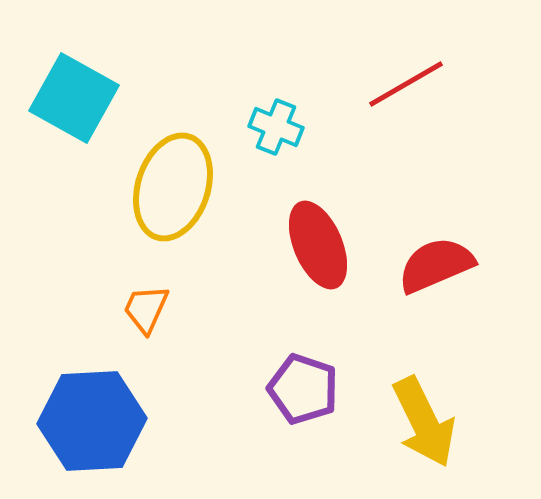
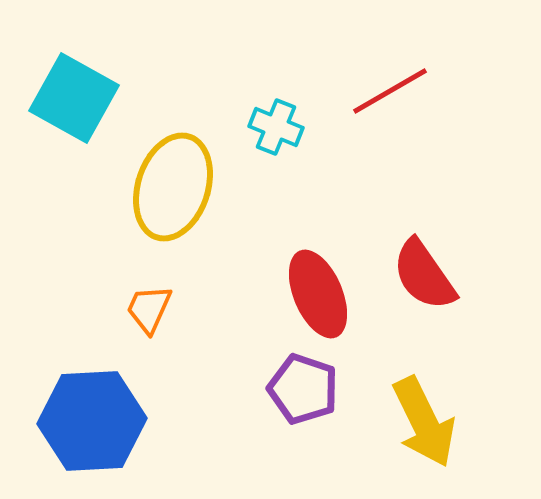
red line: moved 16 px left, 7 px down
red ellipse: moved 49 px down
red semicircle: moved 12 px left, 10 px down; rotated 102 degrees counterclockwise
orange trapezoid: moved 3 px right
